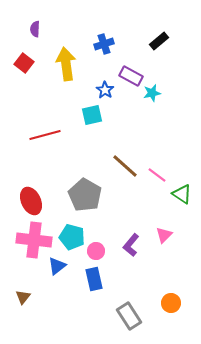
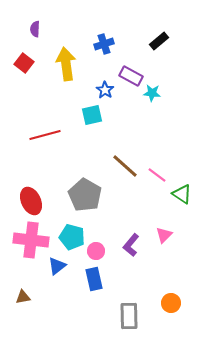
cyan star: rotated 18 degrees clockwise
pink cross: moved 3 px left
brown triangle: rotated 42 degrees clockwise
gray rectangle: rotated 32 degrees clockwise
